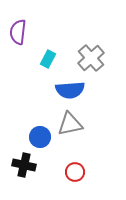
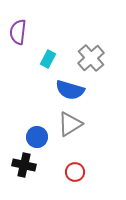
blue semicircle: rotated 20 degrees clockwise
gray triangle: rotated 20 degrees counterclockwise
blue circle: moved 3 px left
